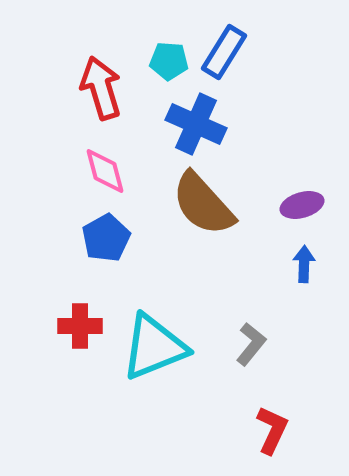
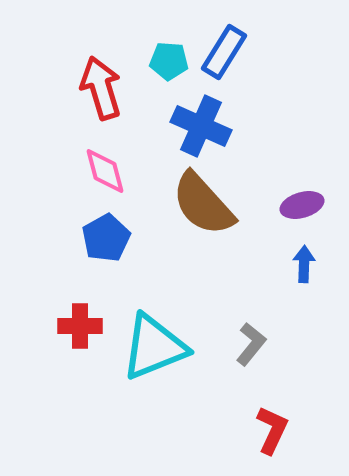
blue cross: moved 5 px right, 2 px down
